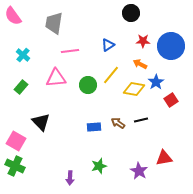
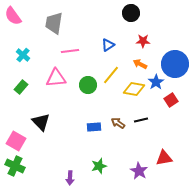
blue circle: moved 4 px right, 18 px down
